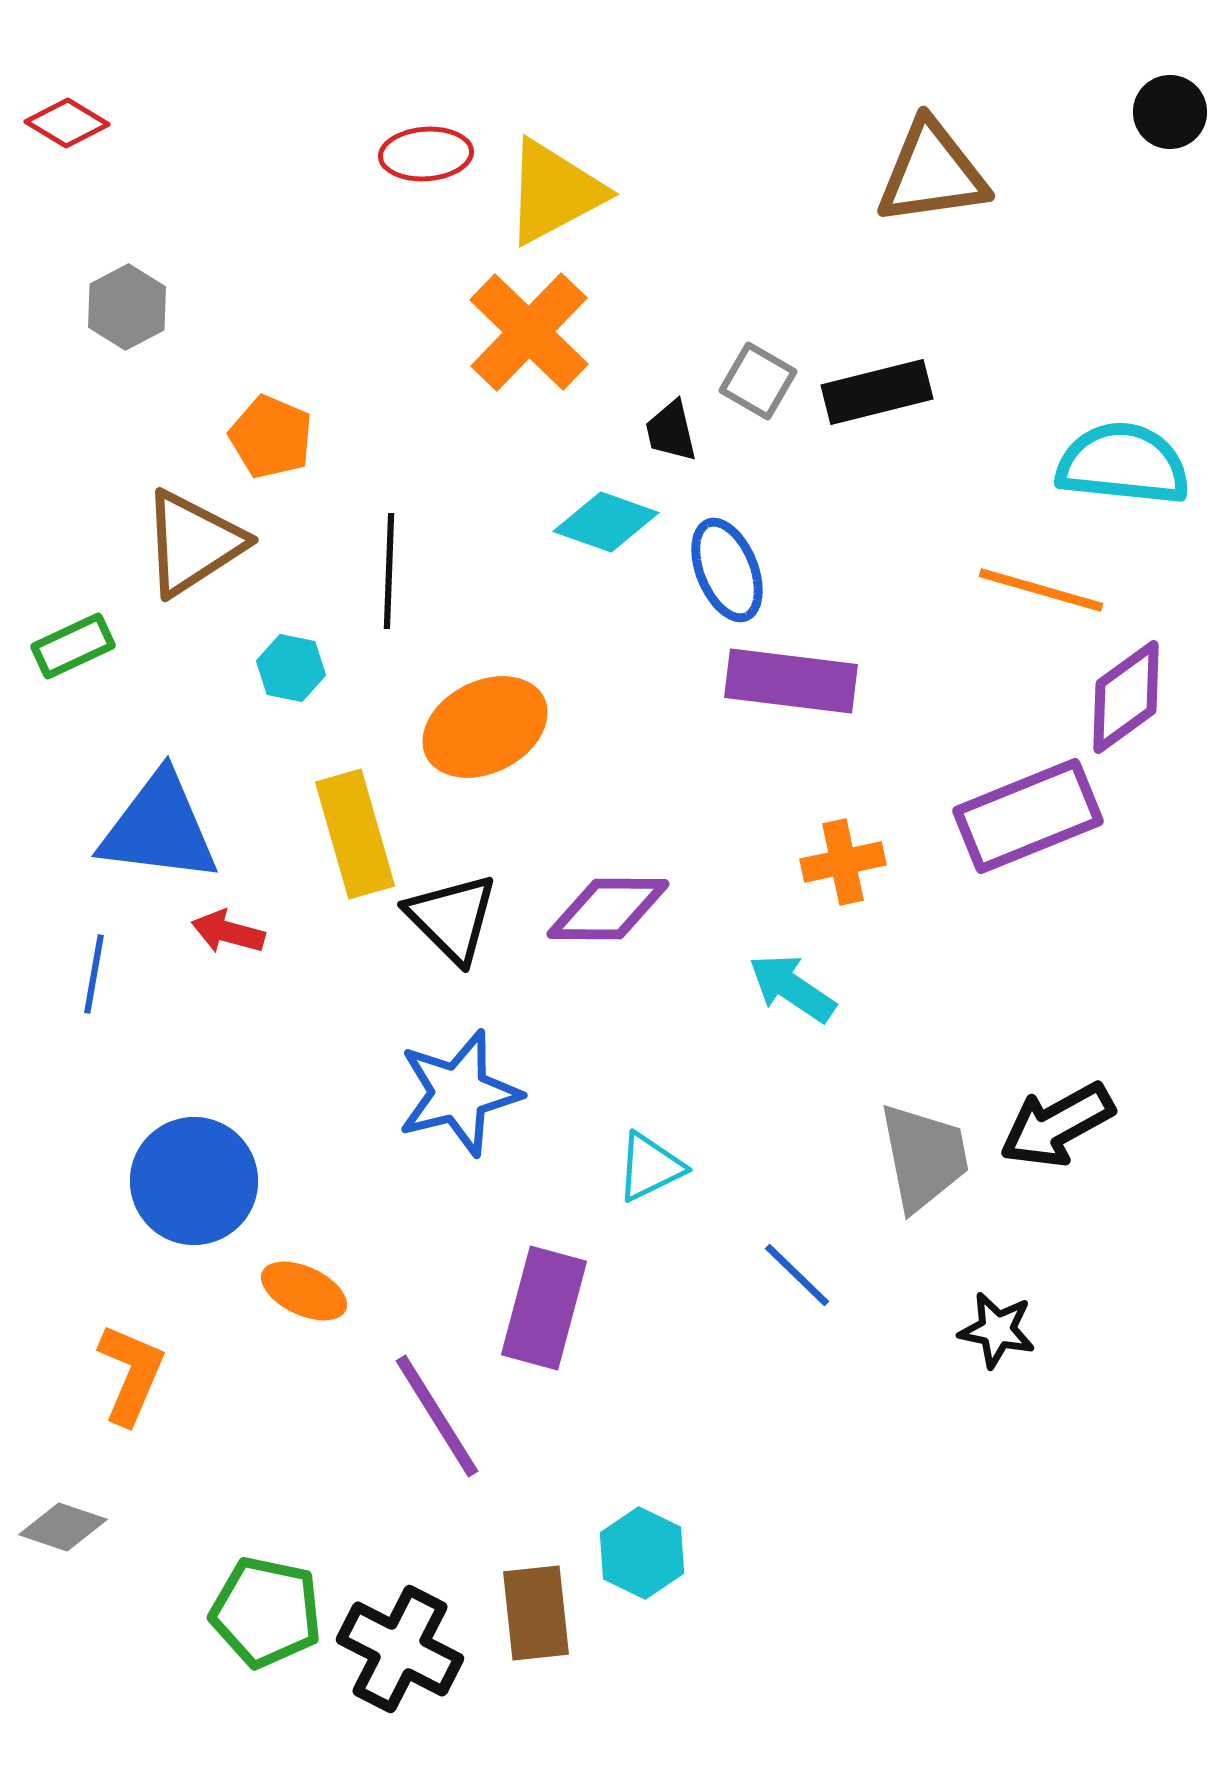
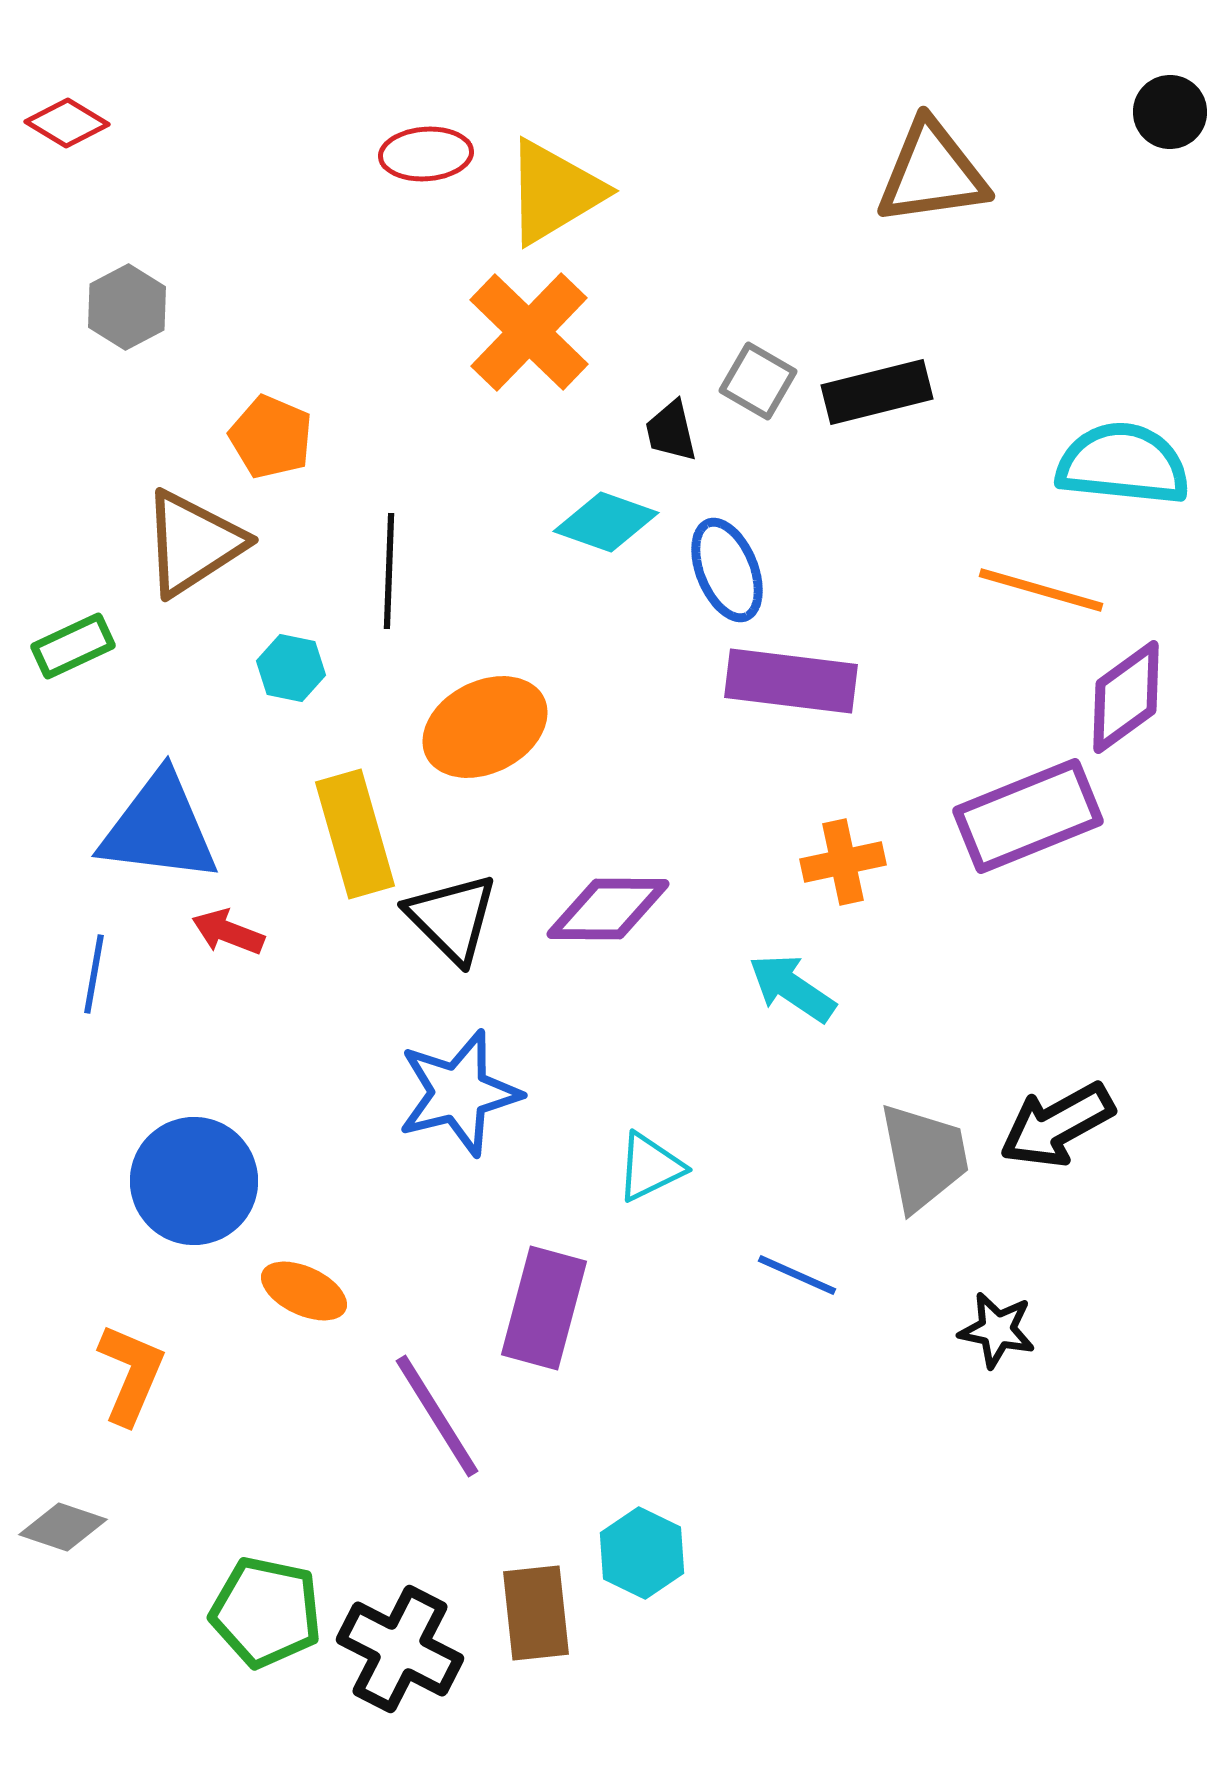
yellow triangle at (554, 192): rotated 3 degrees counterclockwise
red arrow at (228, 932): rotated 6 degrees clockwise
blue line at (797, 1275): rotated 20 degrees counterclockwise
